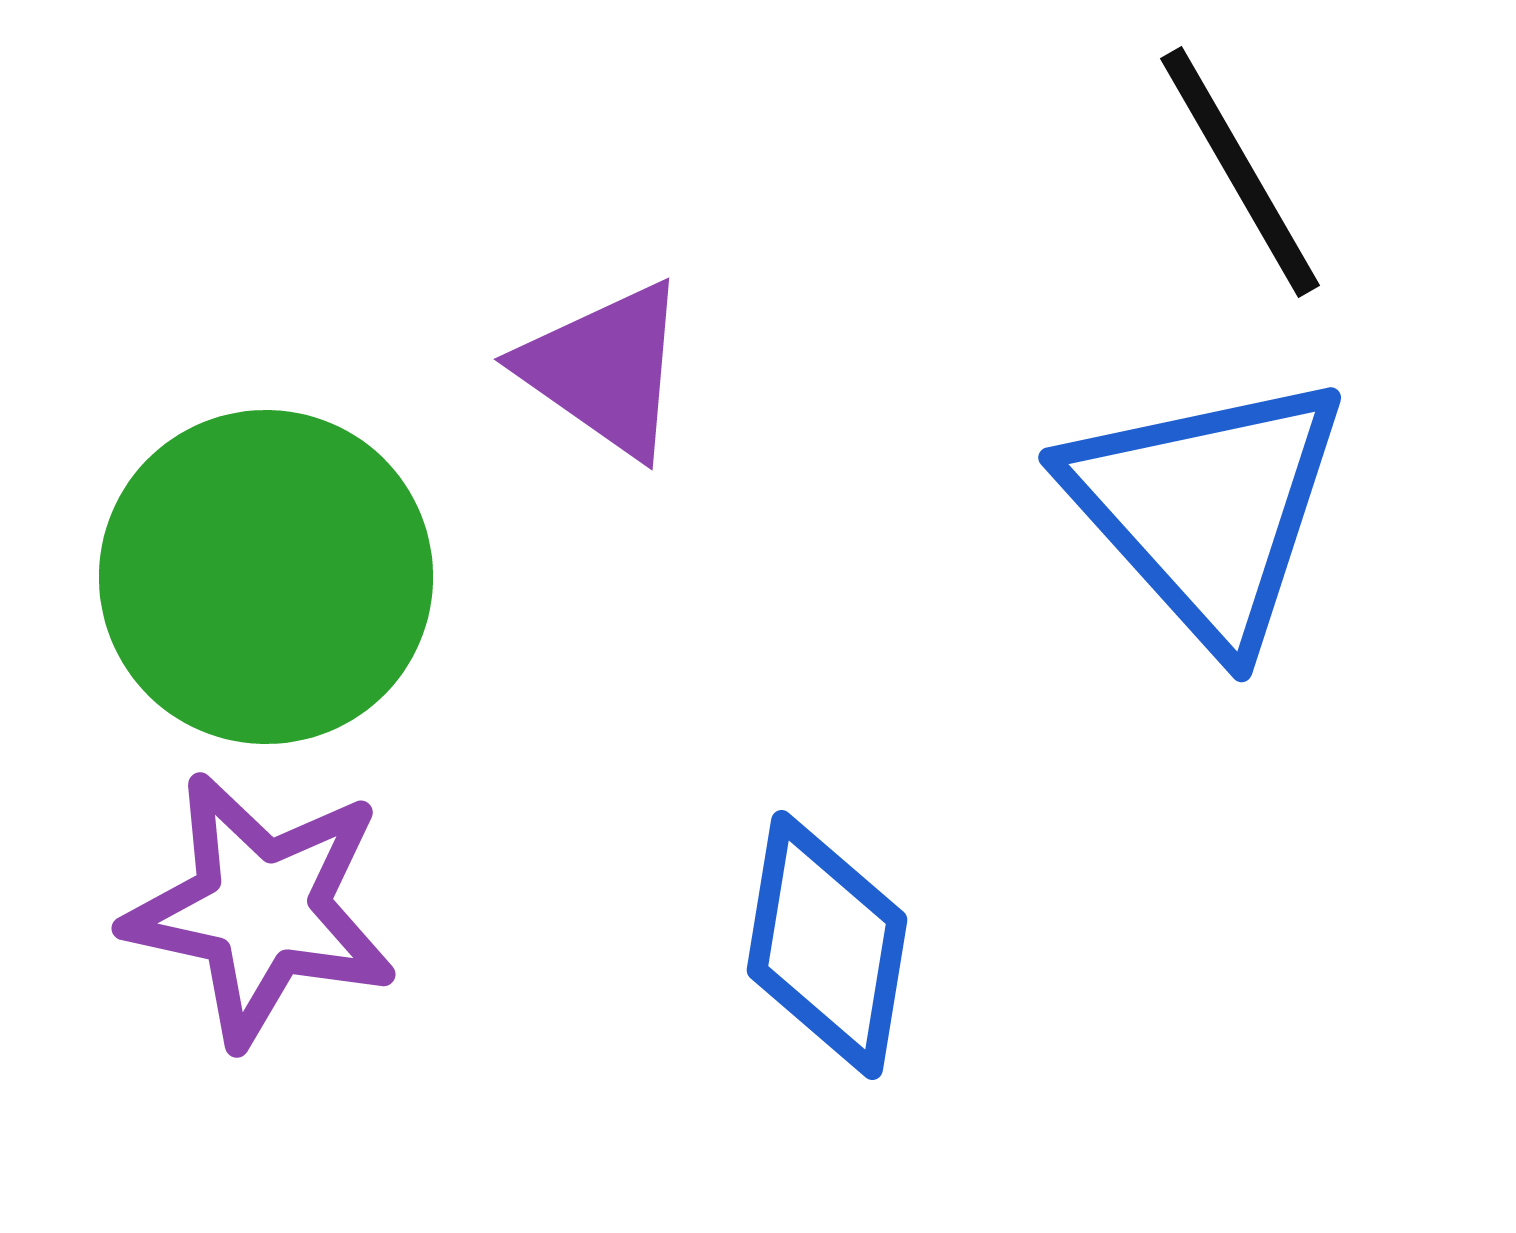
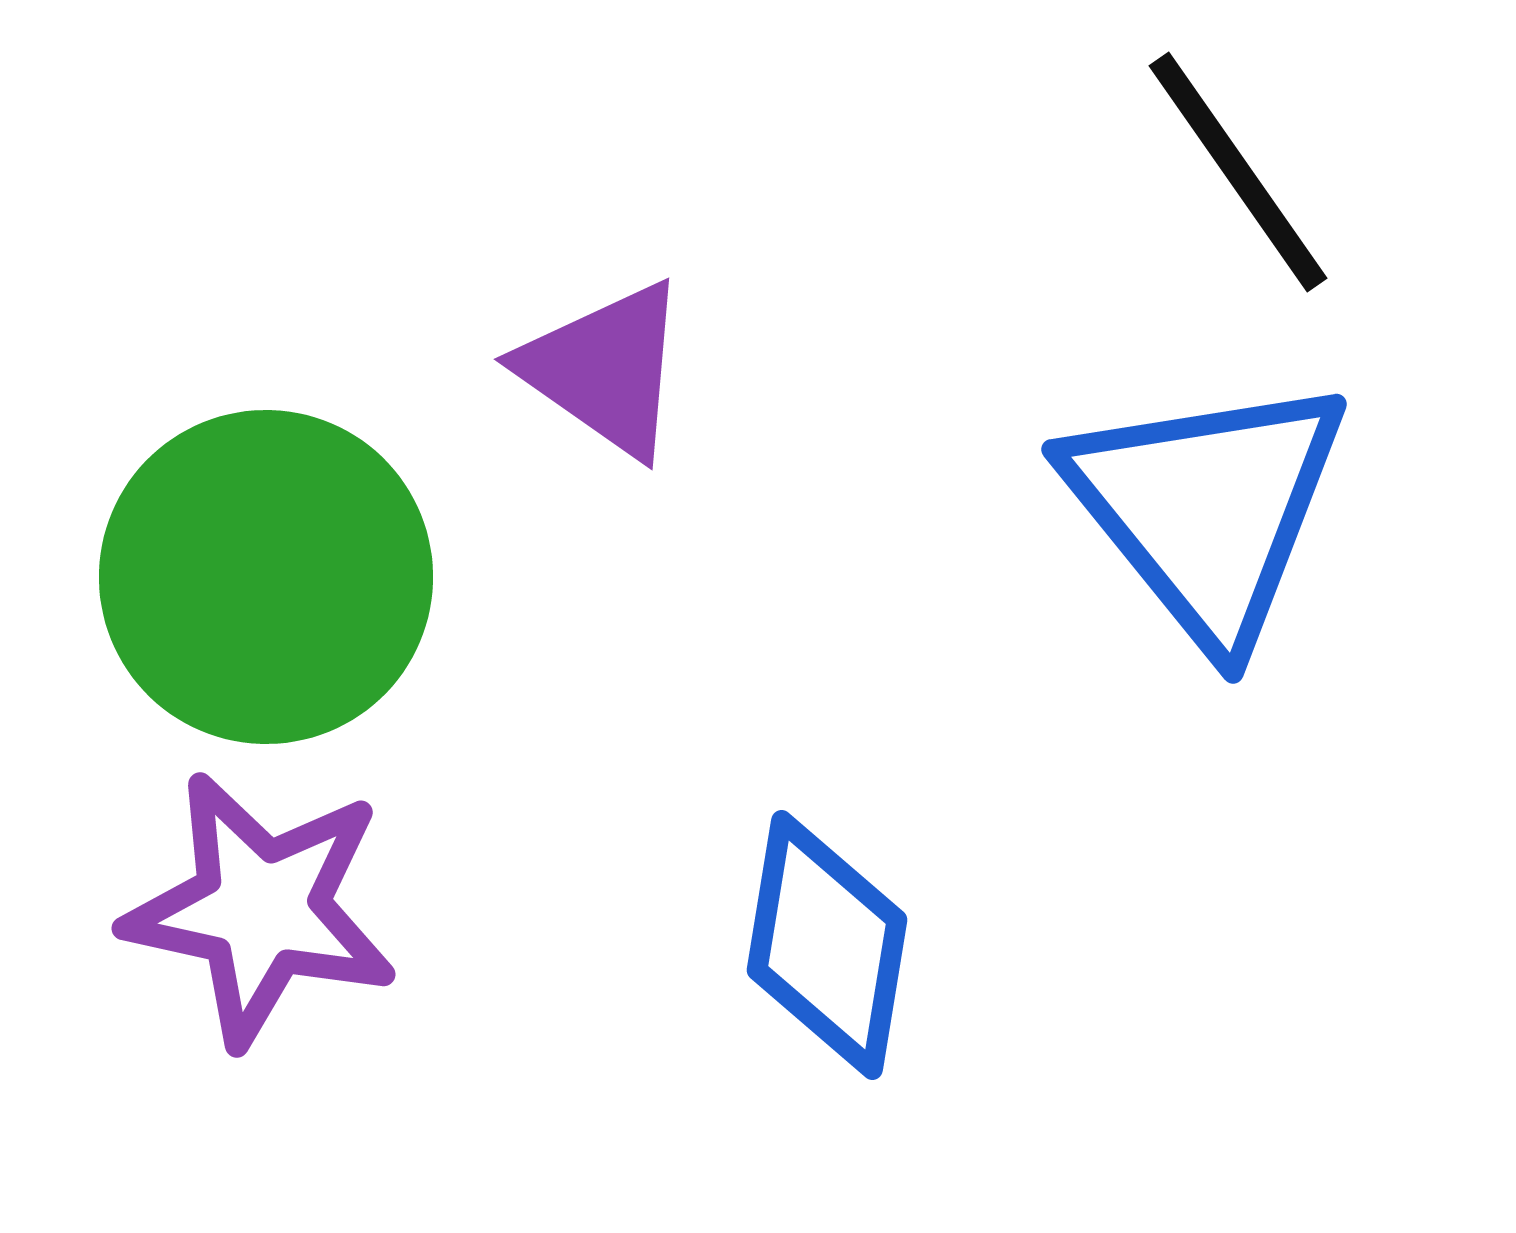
black line: moved 2 px left; rotated 5 degrees counterclockwise
blue triangle: rotated 3 degrees clockwise
